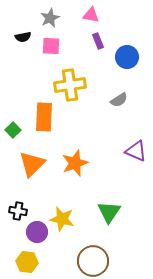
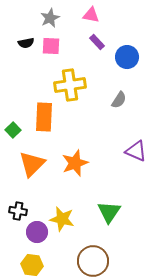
black semicircle: moved 3 px right, 6 px down
purple rectangle: moved 1 px left, 1 px down; rotated 21 degrees counterclockwise
gray semicircle: rotated 24 degrees counterclockwise
yellow hexagon: moved 5 px right, 3 px down
